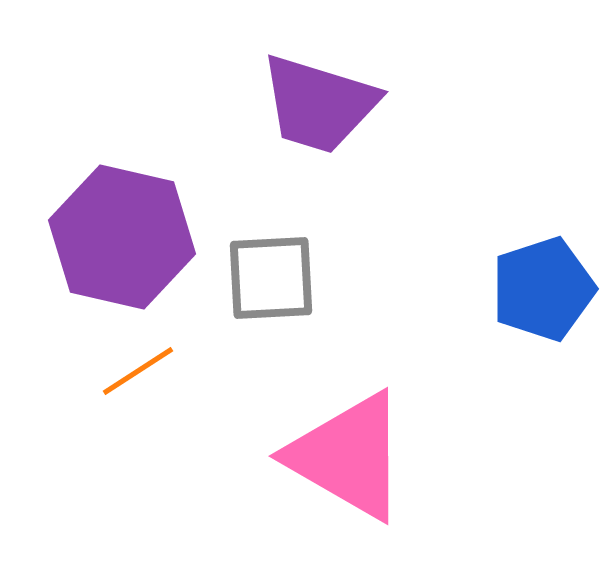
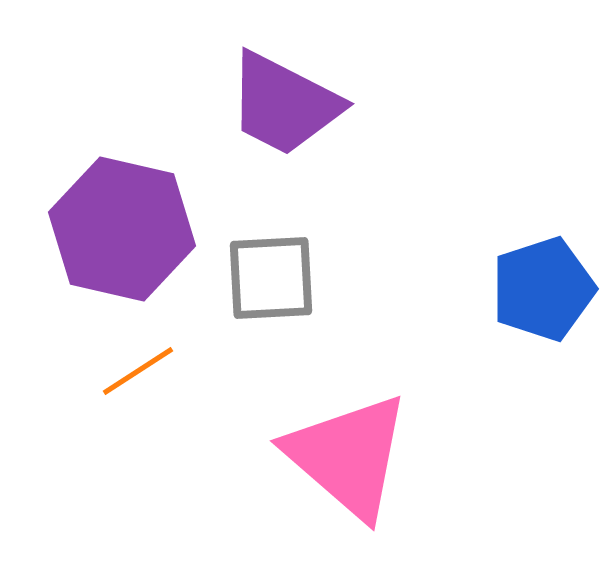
purple trapezoid: moved 35 px left; rotated 10 degrees clockwise
purple hexagon: moved 8 px up
pink triangle: rotated 11 degrees clockwise
